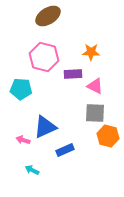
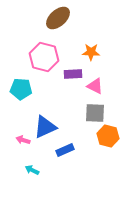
brown ellipse: moved 10 px right, 2 px down; rotated 10 degrees counterclockwise
